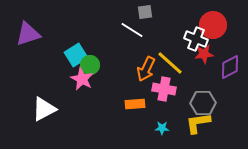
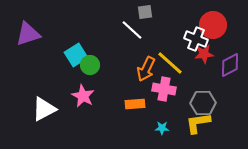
white line: rotated 10 degrees clockwise
purple diamond: moved 2 px up
pink star: moved 1 px right, 17 px down
